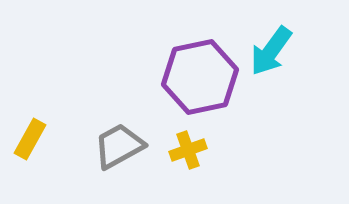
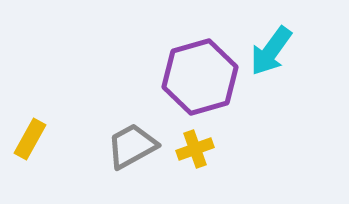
purple hexagon: rotated 4 degrees counterclockwise
gray trapezoid: moved 13 px right
yellow cross: moved 7 px right, 1 px up
